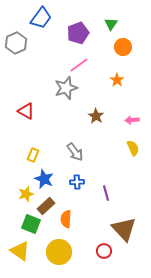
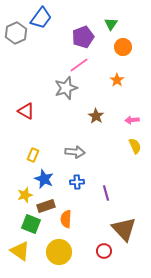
purple pentagon: moved 5 px right, 4 px down
gray hexagon: moved 10 px up
yellow semicircle: moved 2 px right, 2 px up
gray arrow: rotated 48 degrees counterclockwise
yellow star: moved 1 px left, 1 px down
brown rectangle: rotated 24 degrees clockwise
